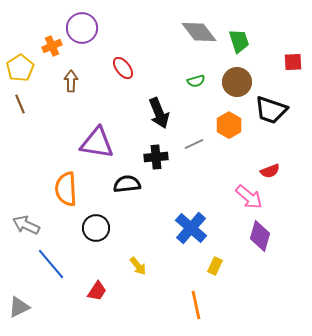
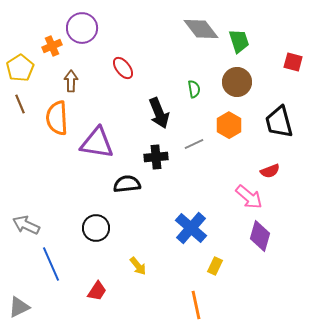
gray diamond: moved 2 px right, 3 px up
red square: rotated 18 degrees clockwise
green semicircle: moved 2 px left, 8 px down; rotated 84 degrees counterclockwise
black trapezoid: moved 8 px right, 12 px down; rotated 56 degrees clockwise
orange semicircle: moved 9 px left, 71 px up
blue line: rotated 16 degrees clockwise
